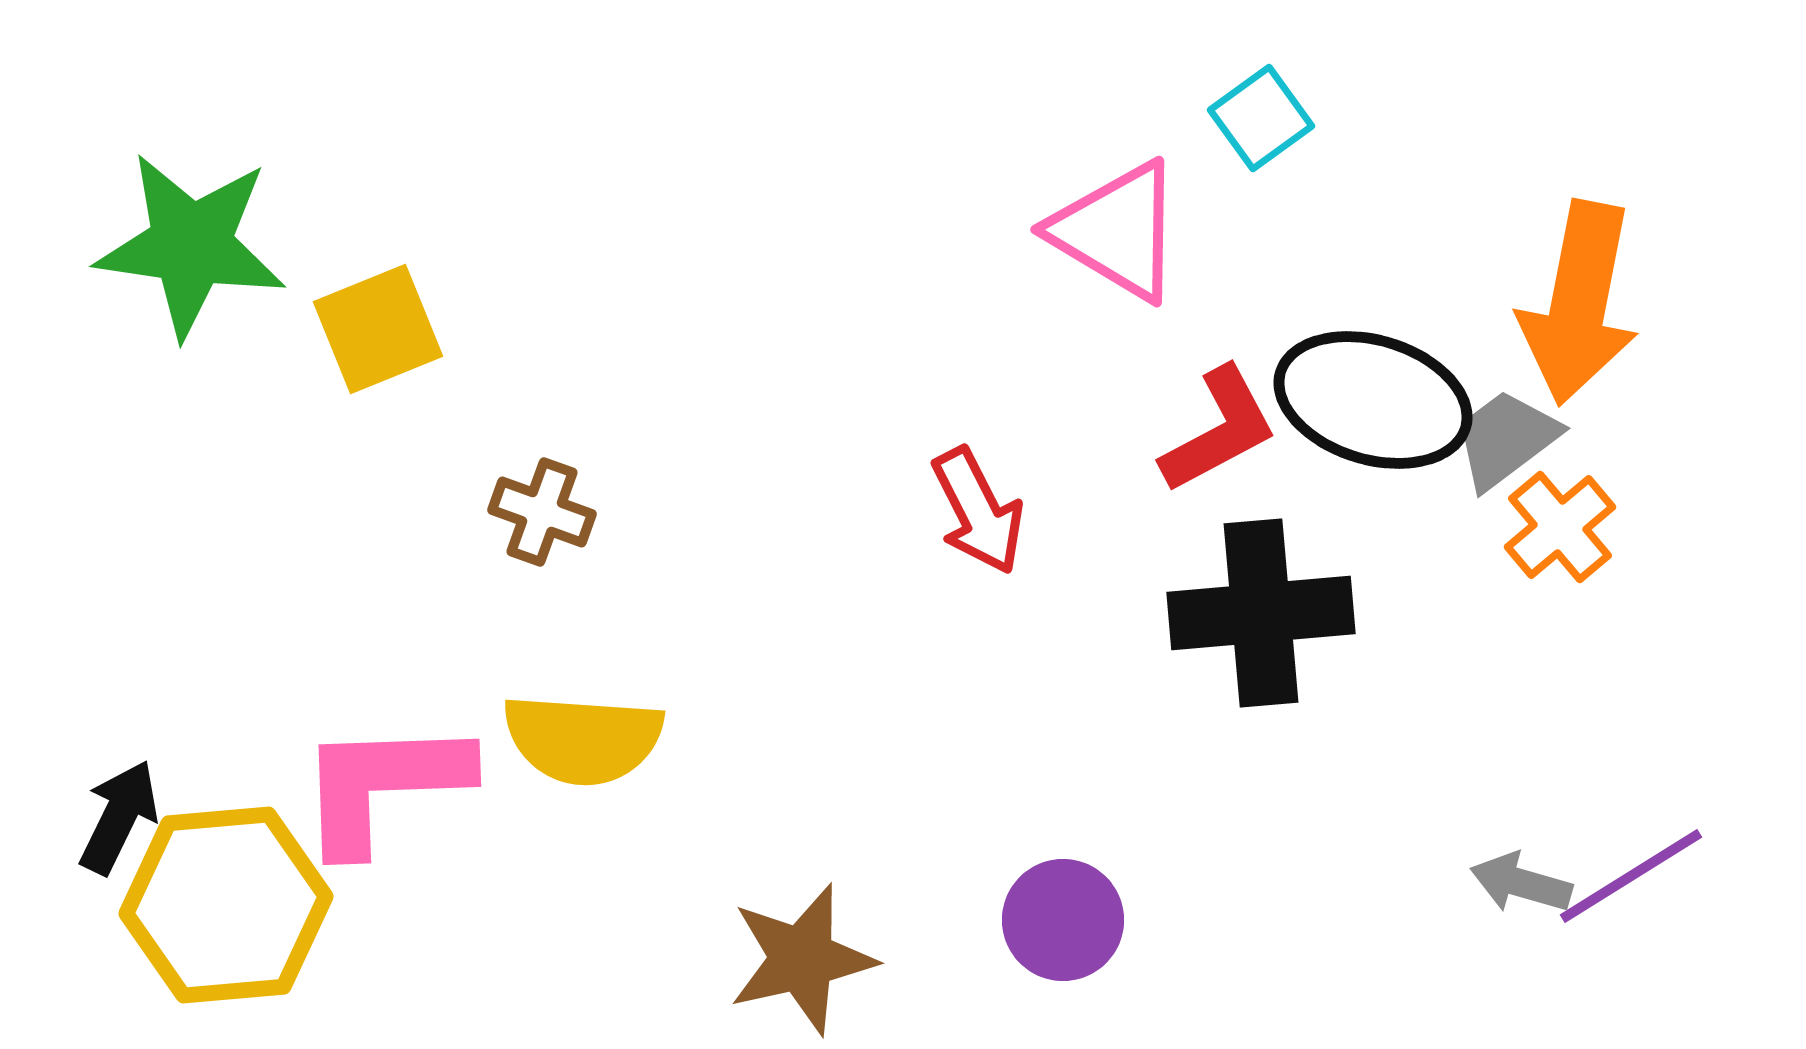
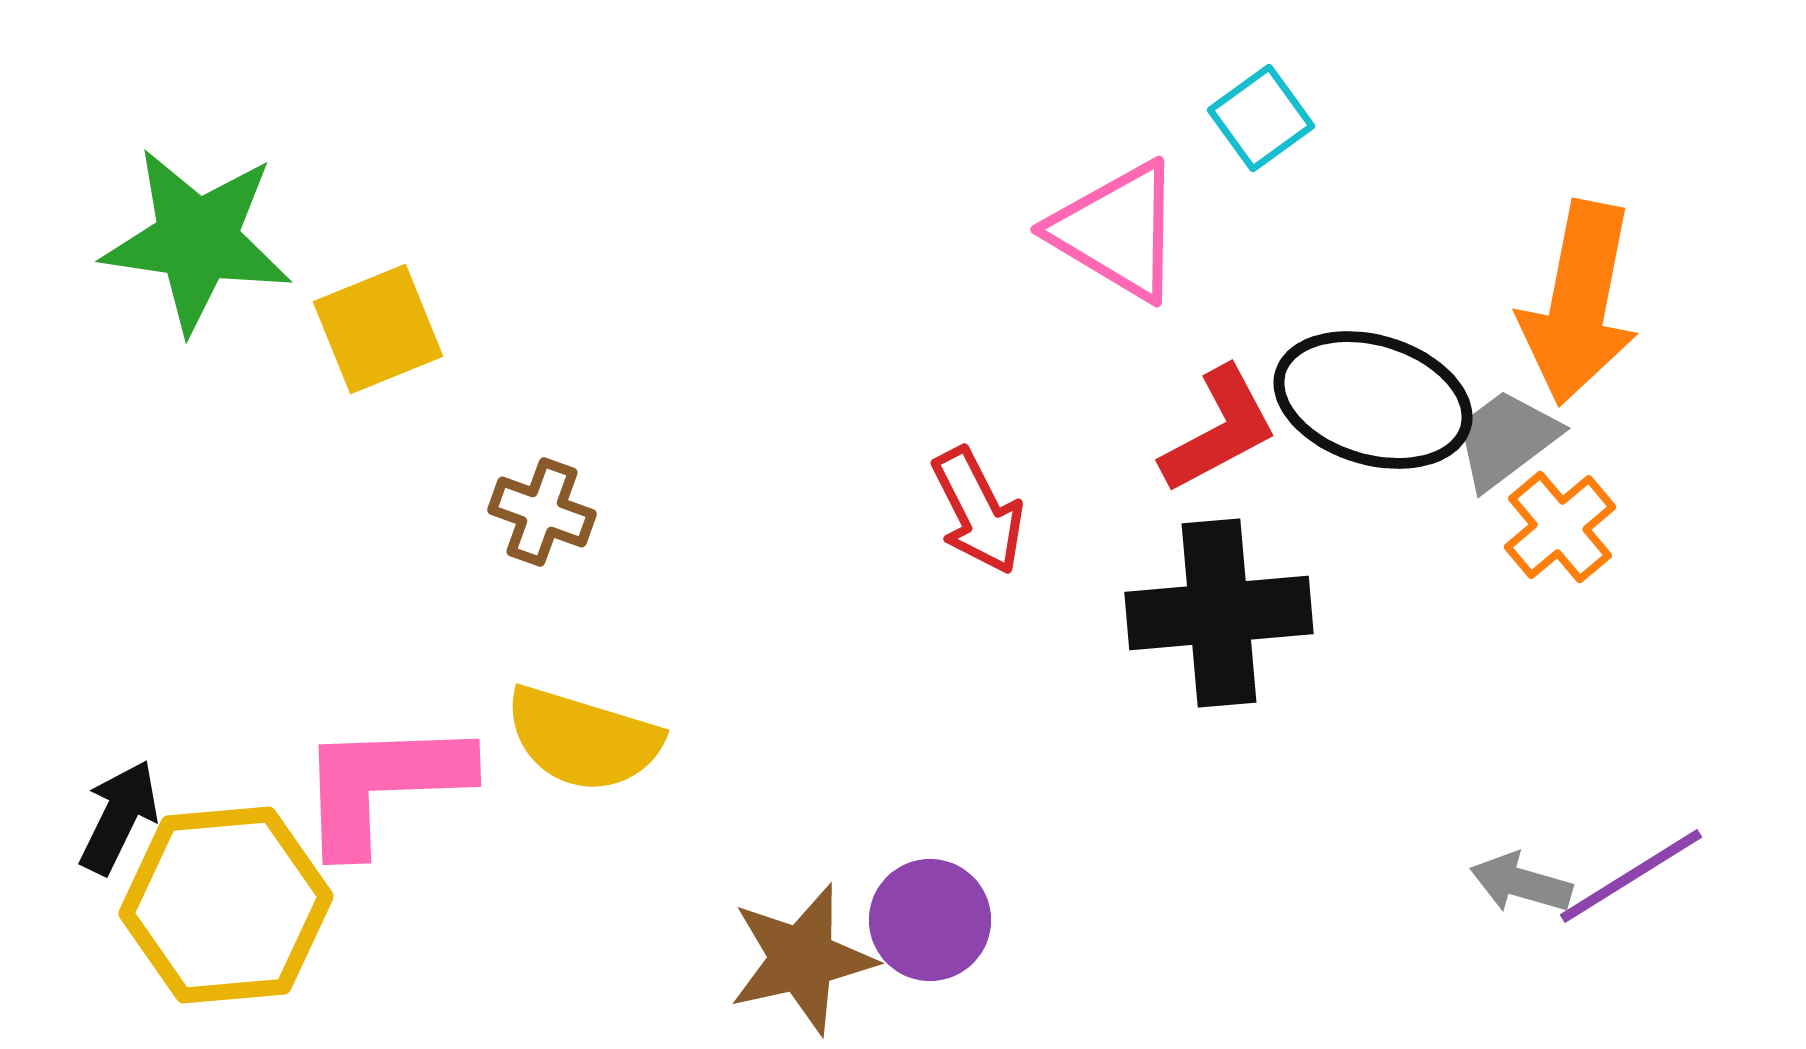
green star: moved 6 px right, 5 px up
black cross: moved 42 px left
yellow semicircle: rotated 13 degrees clockwise
purple circle: moved 133 px left
